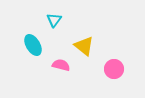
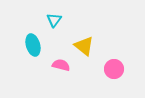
cyan ellipse: rotated 15 degrees clockwise
